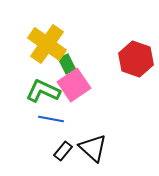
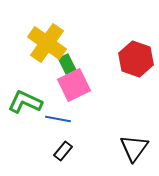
yellow cross: moved 1 px up
pink square: rotated 8 degrees clockwise
green L-shape: moved 18 px left, 11 px down
blue line: moved 7 px right
black triangle: moved 41 px right; rotated 24 degrees clockwise
